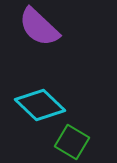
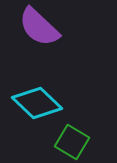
cyan diamond: moved 3 px left, 2 px up
